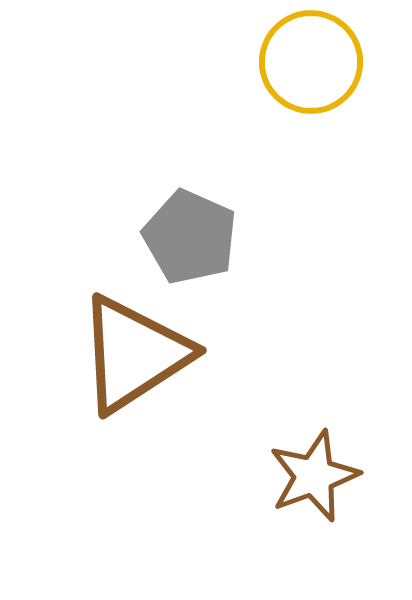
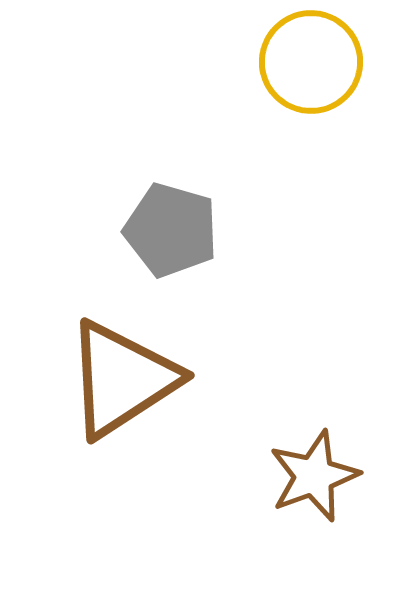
gray pentagon: moved 19 px left, 7 px up; rotated 8 degrees counterclockwise
brown triangle: moved 12 px left, 25 px down
